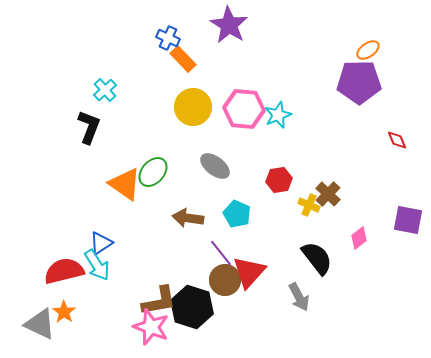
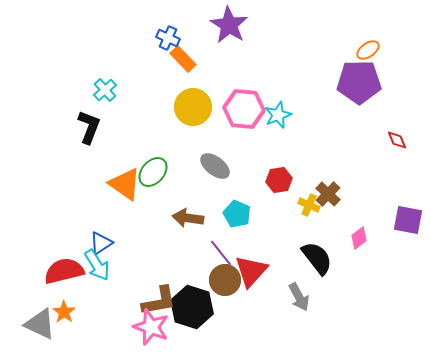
red triangle: moved 2 px right, 1 px up
